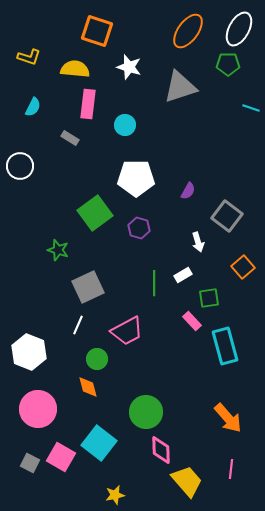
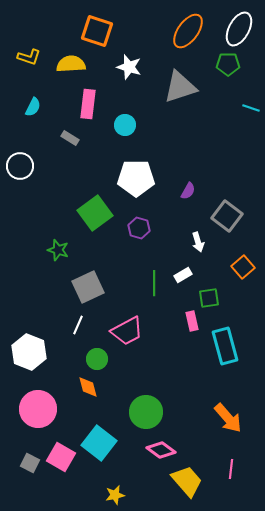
yellow semicircle at (75, 69): moved 4 px left, 5 px up; rotated 8 degrees counterclockwise
pink rectangle at (192, 321): rotated 30 degrees clockwise
pink diamond at (161, 450): rotated 52 degrees counterclockwise
